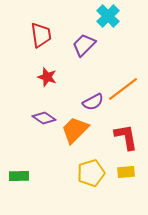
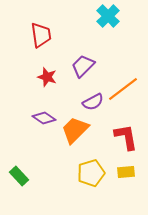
purple trapezoid: moved 1 px left, 21 px down
green rectangle: rotated 48 degrees clockwise
